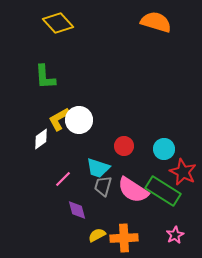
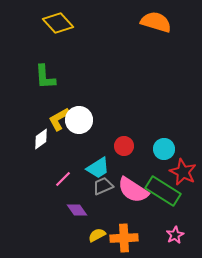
cyan trapezoid: rotated 50 degrees counterclockwise
gray trapezoid: rotated 50 degrees clockwise
purple diamond: rotated 20 degrees counterclockwise
